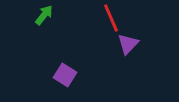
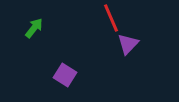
green arrow: moved 10 px left, 13 px down
